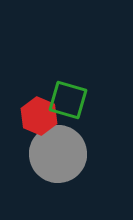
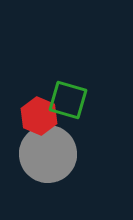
gray circle: moved 10 px left
